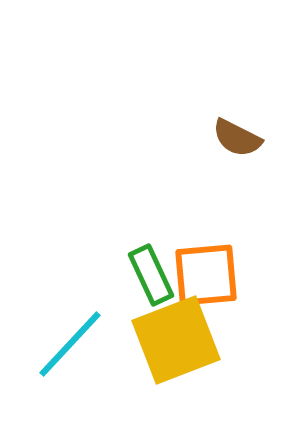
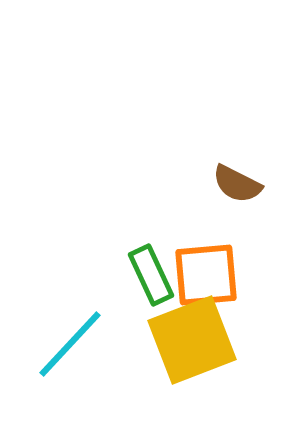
brown semicircle: moved 46 px down
yellow square: moved 16 px right
